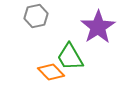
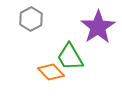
gray hexagon: moved 5 px left, 3 px down; rotated 15 degrees counterclockwise
